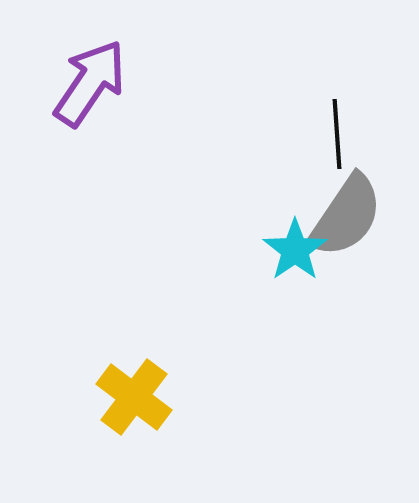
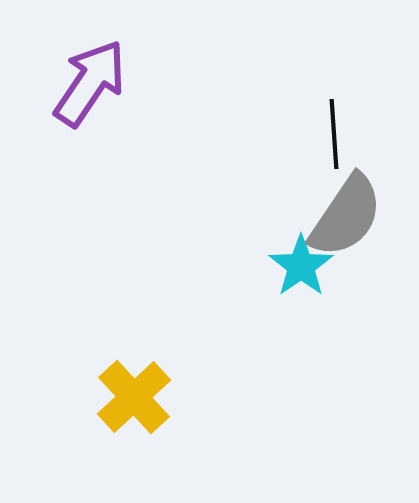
black line: moved 3 px left
cyan star: moved 6 px right, 16 px down
yellow cross: rotated 10 degrees clockwise
